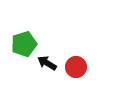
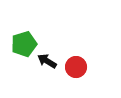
black arrow: moved 2 px up
